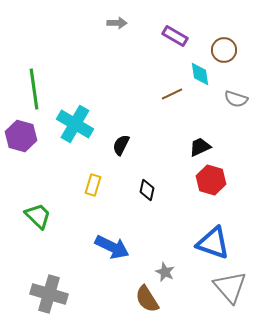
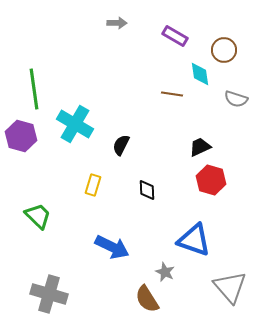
brown line: rotated 35 degrees clockwise
black diamond: rotated 15 degrees counterclockwise
blue triangle: moved 19 px left, 3 px up
